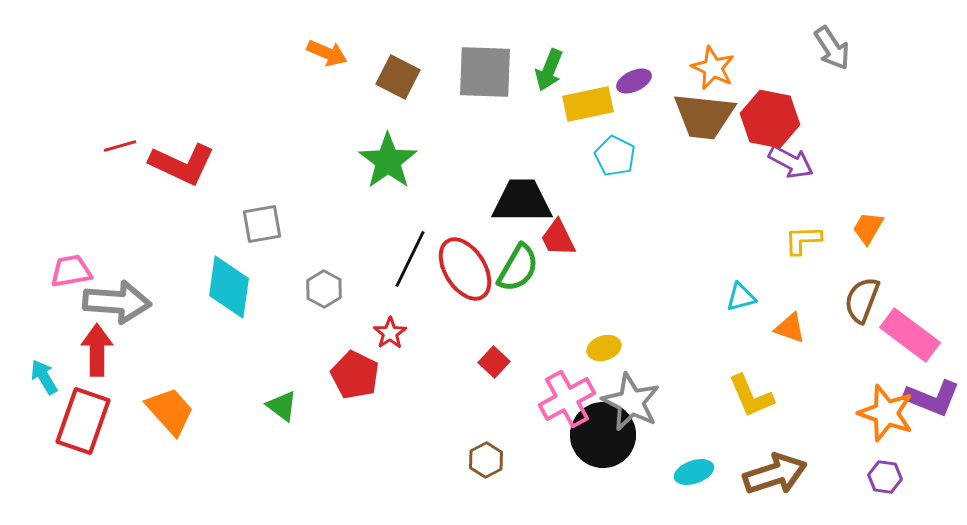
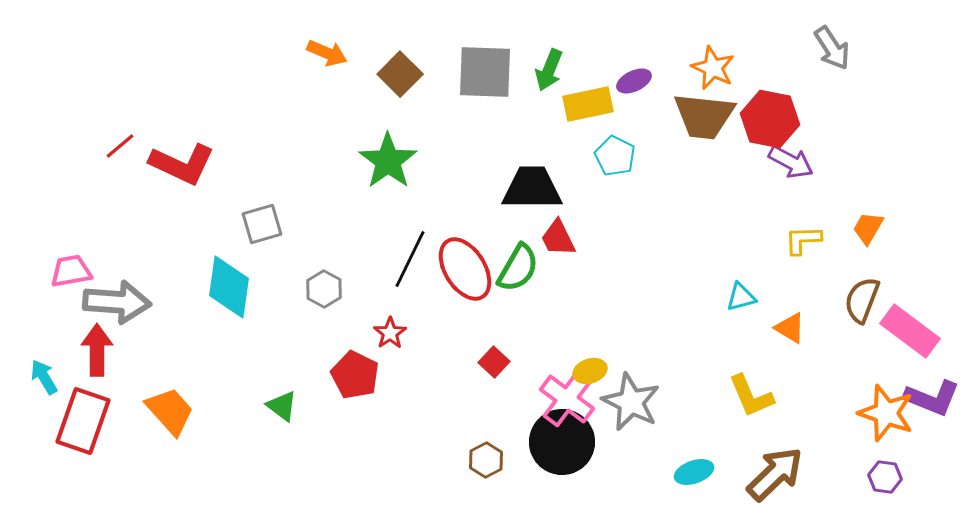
brown square at (398, 77): moved 2 px right, 3 px up; rotated 18 degrees clockwise
red line at (120, 146): rotated 24 degrees counterclockwise
black trapezoid at (522, 201): moved 10 px right, 13 px up
gray square at (262, 224): rotated 6 degrees counterclockwise
orange triangle at (790, 328): rotated 12 degrees clockwise
pink rectangle at (910, 335): moved 4 px up
yellow ellipse at (604, 348): moved 14 px left, 23 px down
pink cross at (567, 399): rotated 24 degrees counterclockwise
black circle at (603, 435): moved 41 px left, 7 px down
brown arrow at (775, 474): rotated 26 degrees counterclockwise
